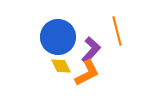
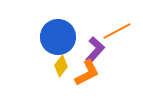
orange line: rotated 76 degrees clockwise
purple L-shape: moved 4 px right
yellow diamond: rotated 65 degrees clockwise
